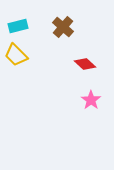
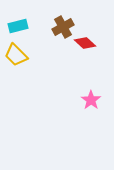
brown cross: rotated 20 degrees clockwise
red diamond: moved 21 px up
